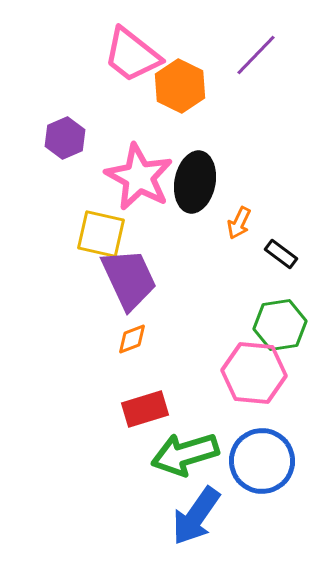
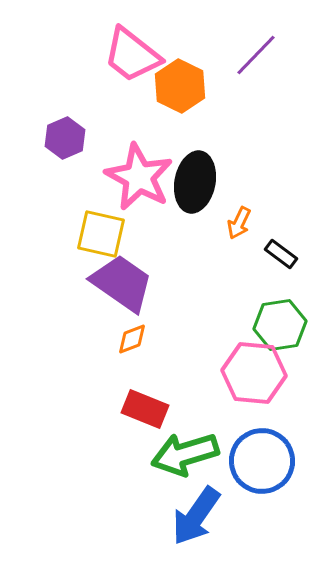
purple trapezoid: moved 7 px left, 4 px down; rotated 30 degrees counterclockwise
red rectangle: rotated 39 degrees clockwise
